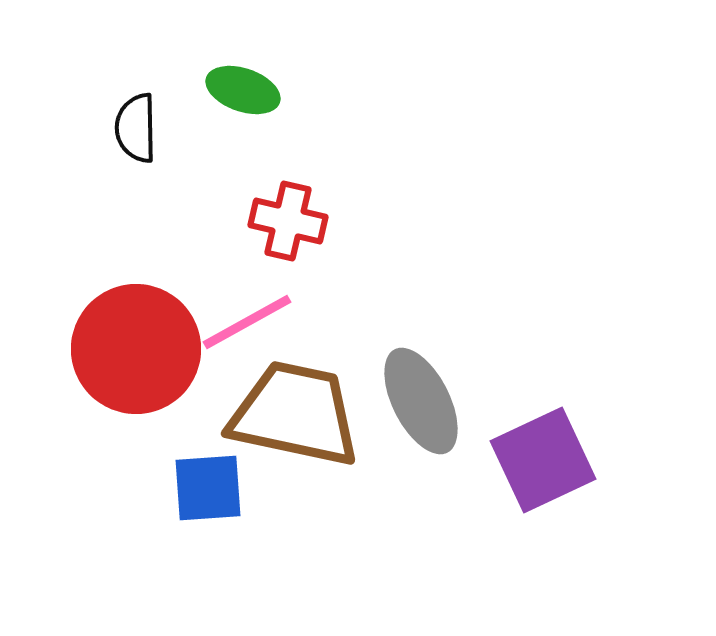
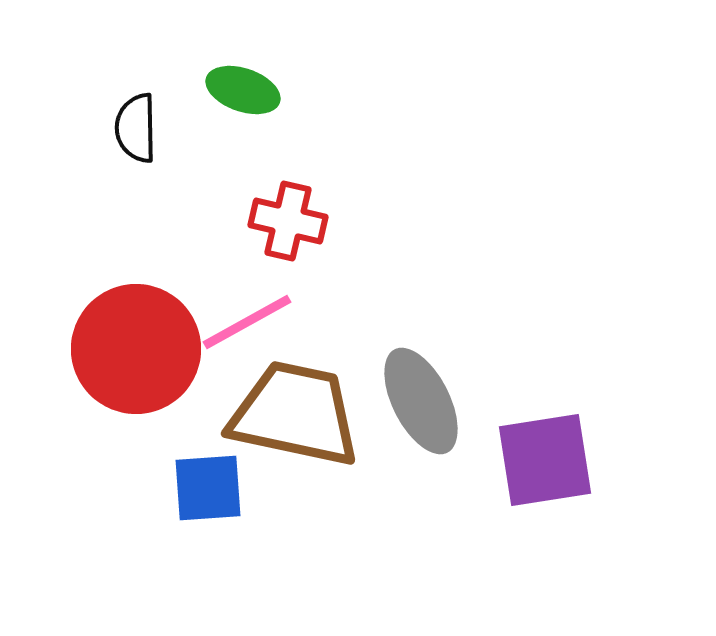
purple square: moved 2 px right; rotated 16 degrees clockwise
